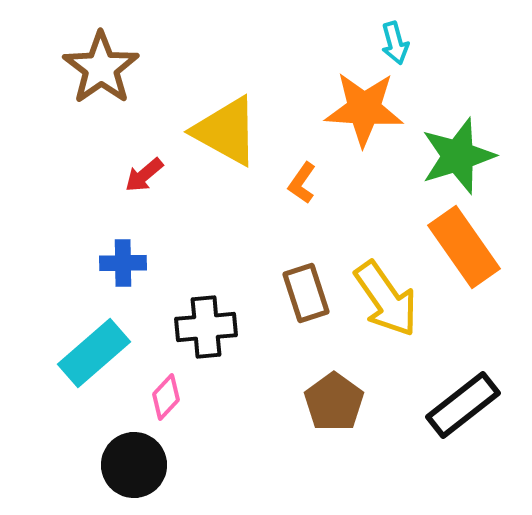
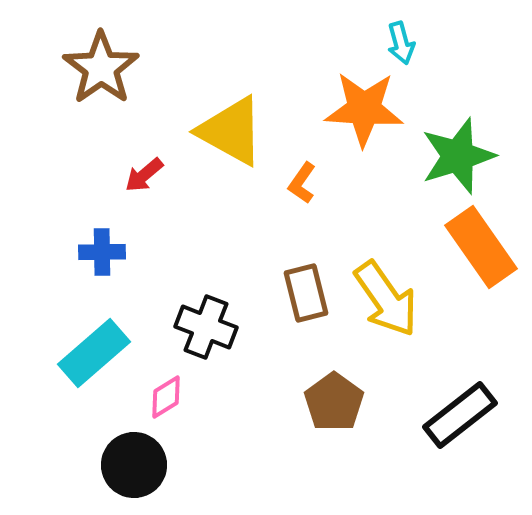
cyan arrow: moved 6 px right
yellow triangle: moved 5 px right
orange rectangle: moved 17 px right
blue cross: moved 21 px left, 11 px up
brown rectangle: rotated 4 degrees clockwise
black cross: rotated 26 degrees clockwise
pink diamond: rotated 15 degrees clockwise
black rectangle: moved 3 px left, 10 px down
